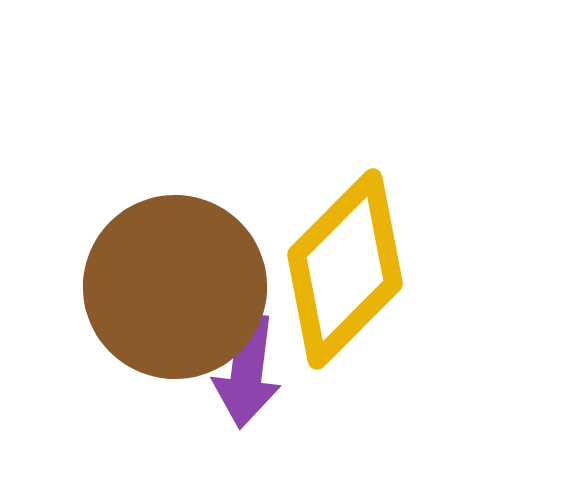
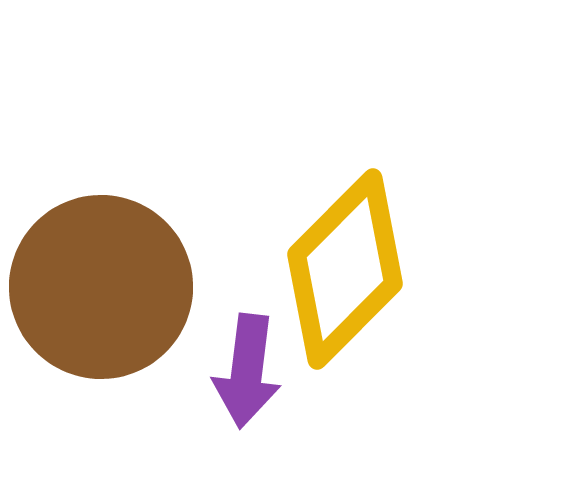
brown circle: moved 74 px left
